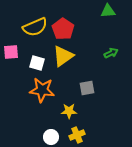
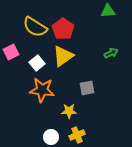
yellow semicircle: rotated 55 degrees clockwise
pink square: rotated 21 degrees counterclockwise
white square: rotated 35 degrees clockwise
